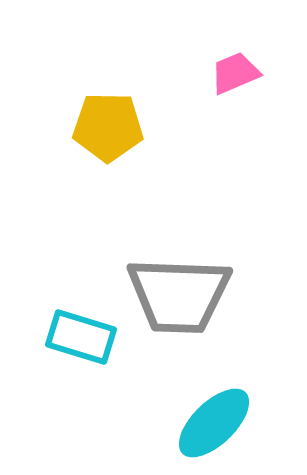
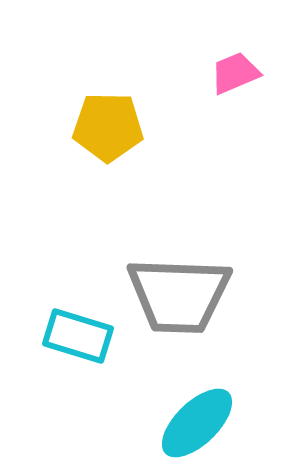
cyan rectangle: moved 3 px left, 1 px up
cyan ellipse: moved 17 px left
